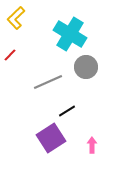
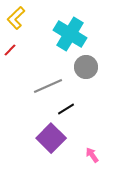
red line: moved 5 px up
gray line: moved 4 px down
black line: moved 1 px left, 2 px up
purple square: rotated 12 degrees counterclockwise
pink arrow: moved 10 px down; rotated 35 degrees counterclockwise
